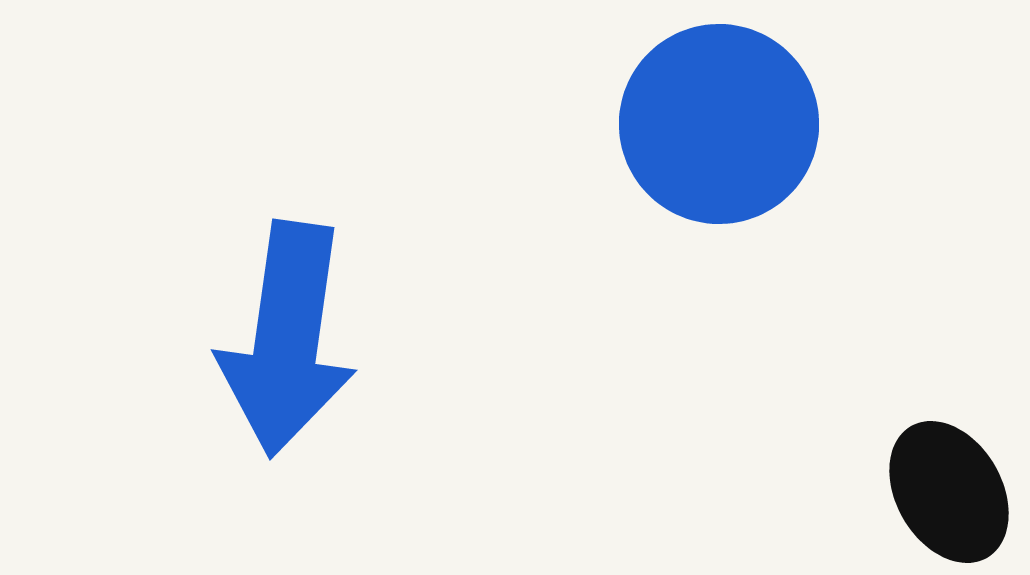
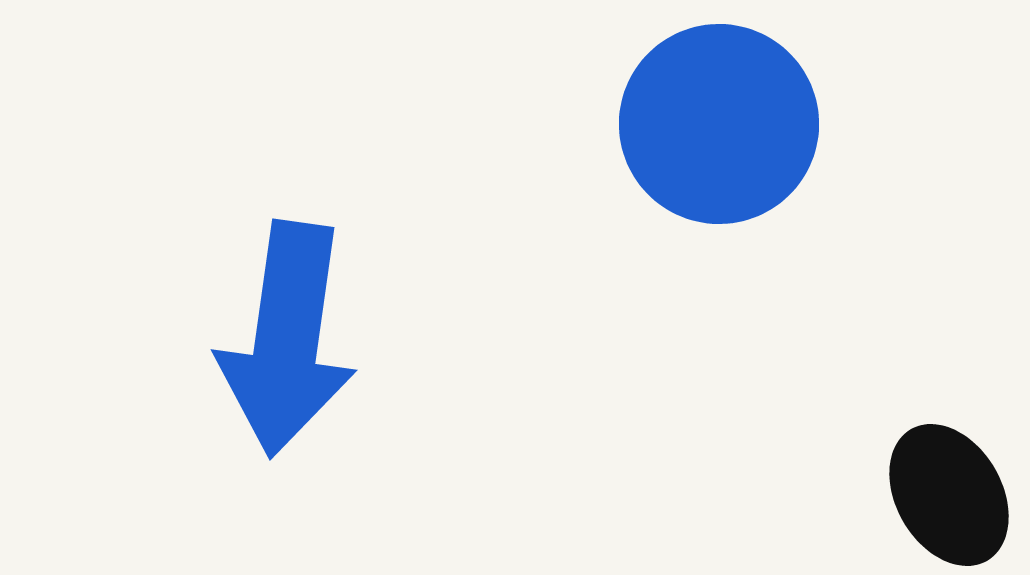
black ellipse: moved 3 px down
